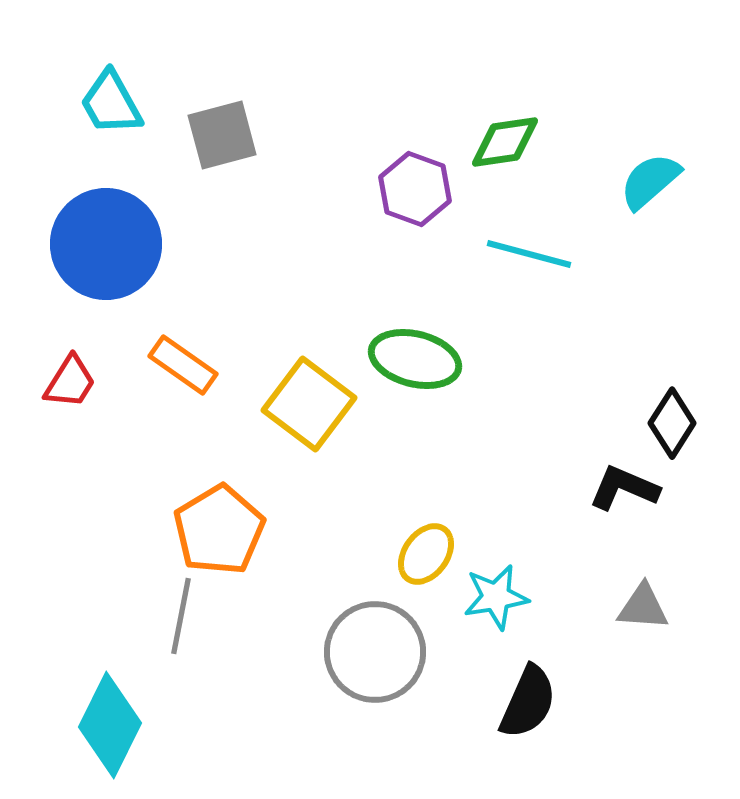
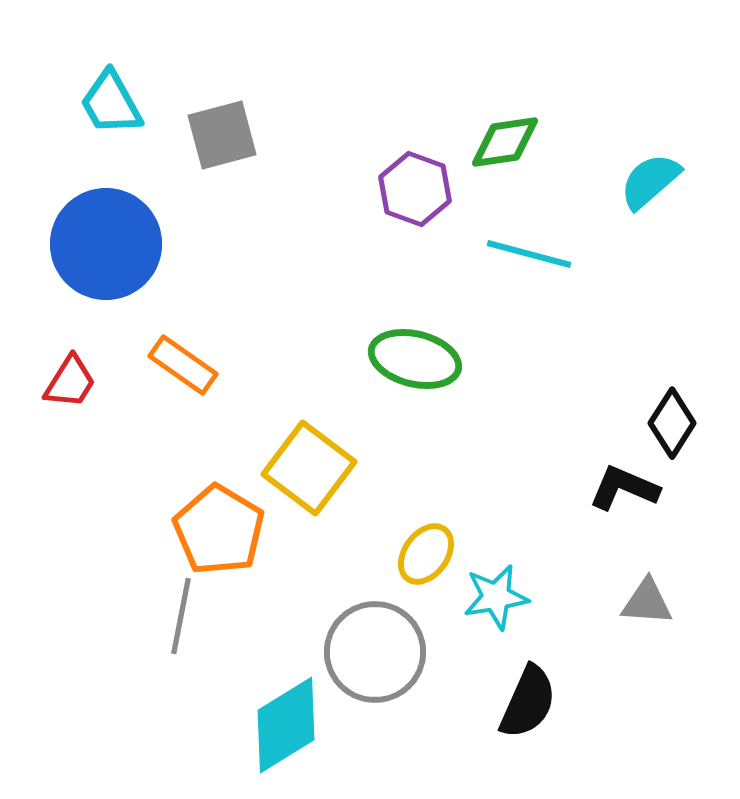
yellow square: moved 64 px down
orange pentagon: rotated 10 degrees counterclockwise
gray triangle: moved 4 px right, 5 px up
cyan diamond: moved 176 px right; rotated 32 degrees clockwise
